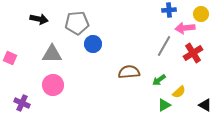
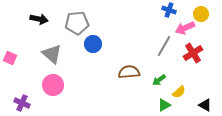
blue cross: rotated 24 degrees clockwise
pink arrow: rotated 18 degrees counterclockwise
gray triangle: rotated 40 degrees clockwise
